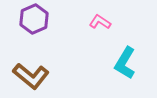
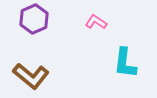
pink L-shape: moved 4 px left
cyan L-shape: rotated 24 degrees counterclockwise
